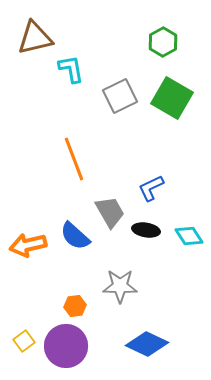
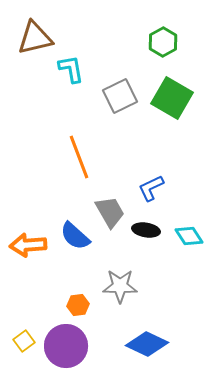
orange line: moved 5 px right, 2 px up
orange arrow: rotated 9 degrees clockwise
orange hexagon: moved 3 px right, 1 px up
